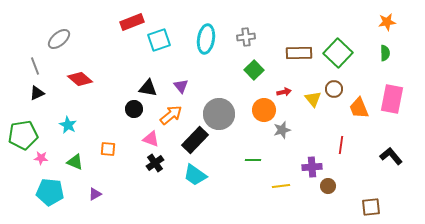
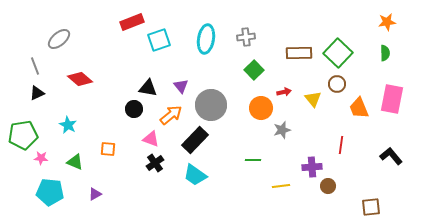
brown circle at (334, 89): moved 3 px right, 5 px up
orange circle at (264, 110): moved 3 px left, 2 px up
gray circle at (219, 114): moved 8 px left, 9 px up
